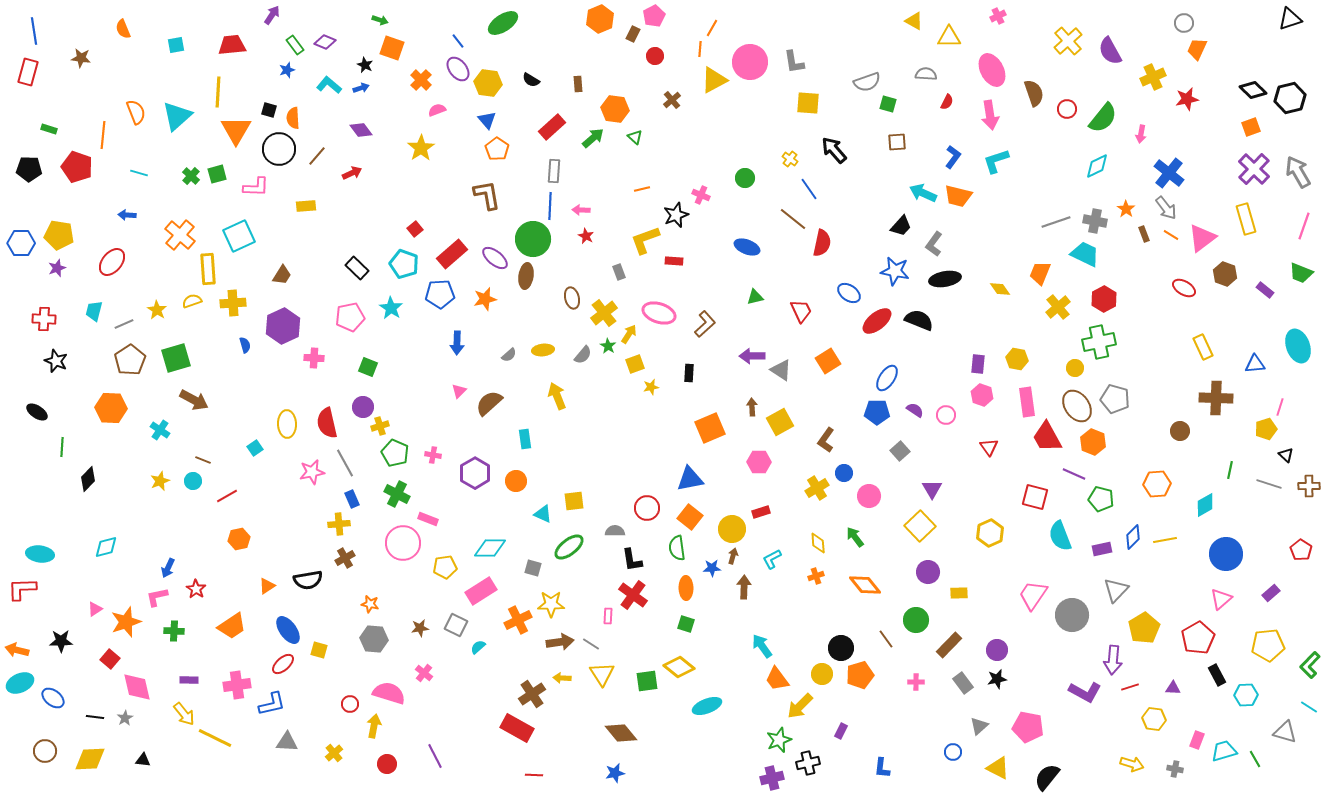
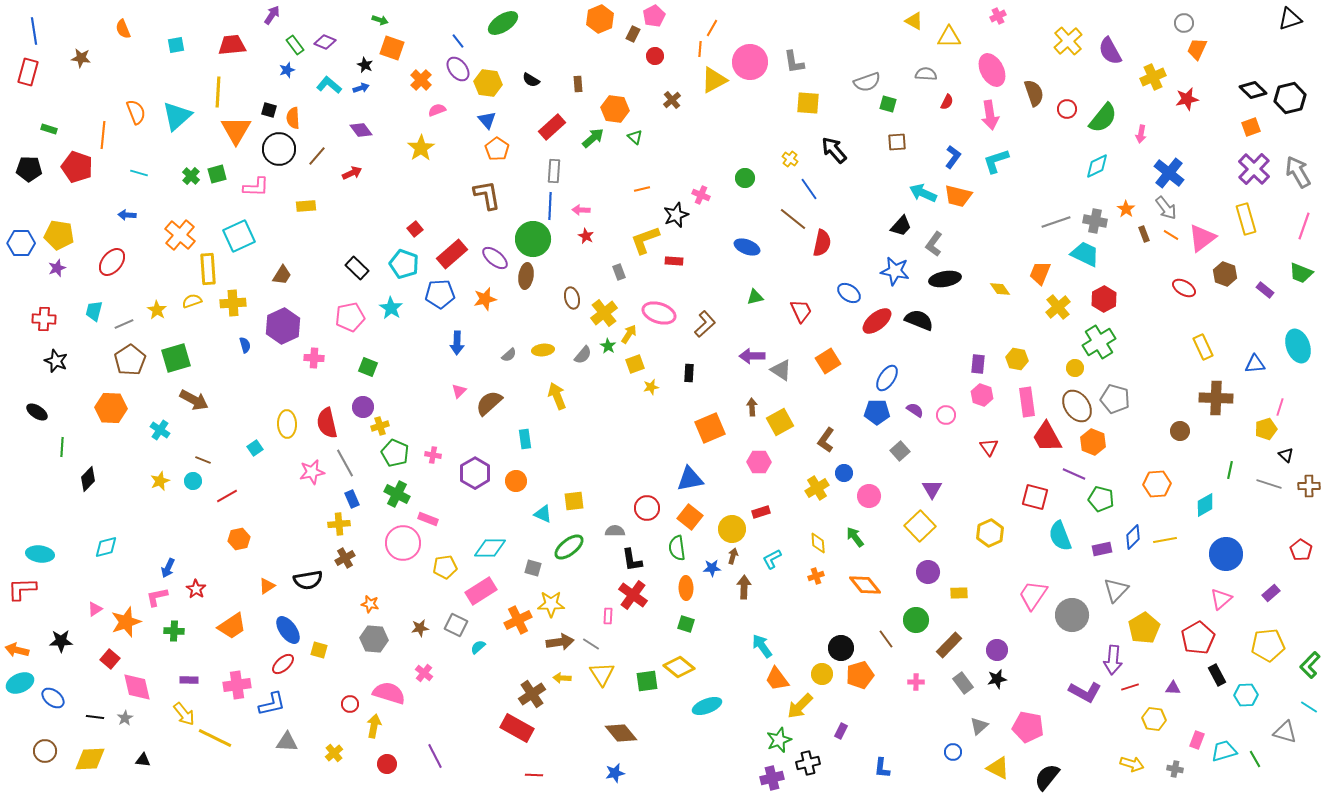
green cross at (1099, 342): rotated 20 degrees counterclockwise
